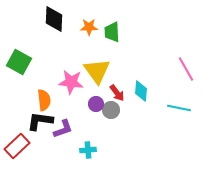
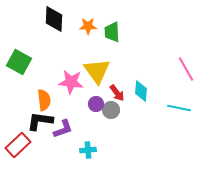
orange star: moved 1 px left, 1 px up
red rectangle: moved 1 px right, 1 px up
